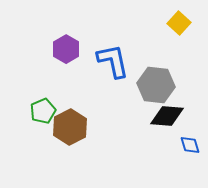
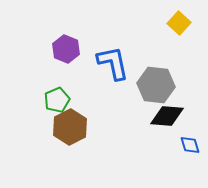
purple hexagon: rotated 8 degrees counterclockwise
blue L-shape: moved 2 px down
green pentagon: moved 14 px right, 11 px up
